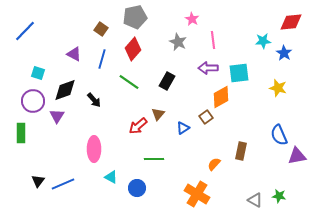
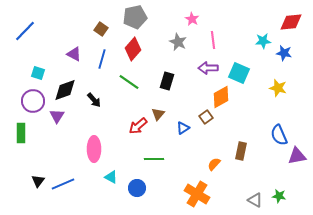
blue star at (284, 53): rotated 21 degrees counterclockwise
cyan square at (239, 73): rotated 30 degrees clockwise
black rectangle at (167, 81): rotated 12 degrees counterclockwise
